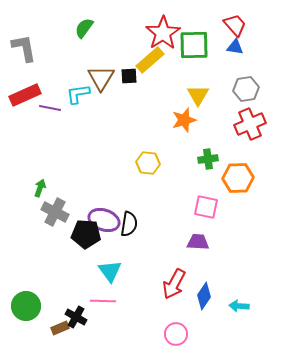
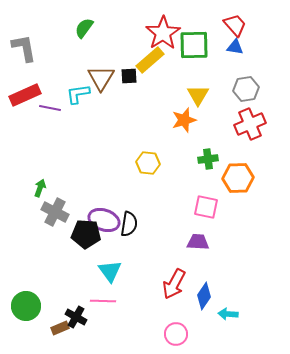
cyan arrow: moved 11 px left, 8 px down
